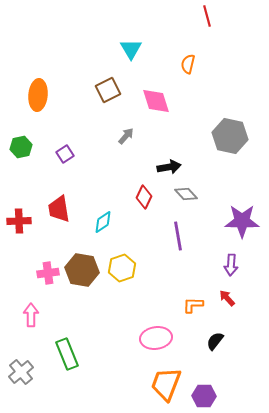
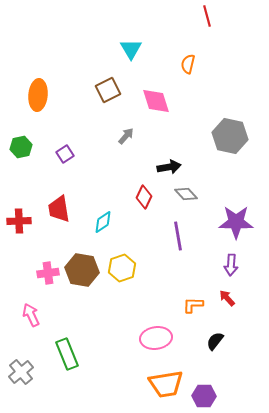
purple star: moved 6 px left, 1 px down
pink arrow: rotated 25 degrees counterclockwise
orange trapezoid: rotated 120 degrees counterclockwise
